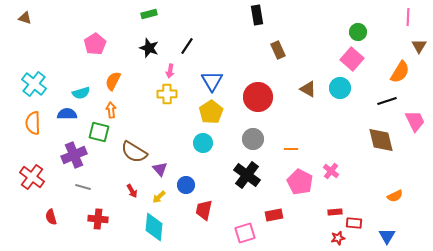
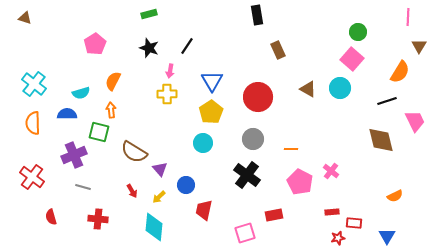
red rectangle at (335, 212): moved 3 px left
